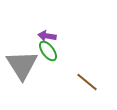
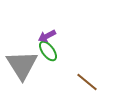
purple arrow: rotated 36 degrees counterclockwise
